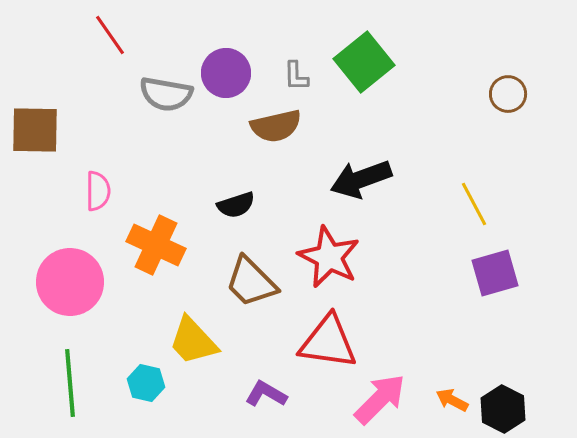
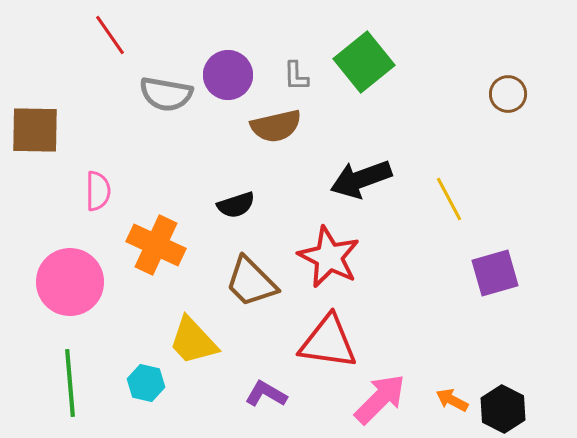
purple circle: moved 2 px right, 2 px down
yellow line: moved 25 px left, 5 px up
